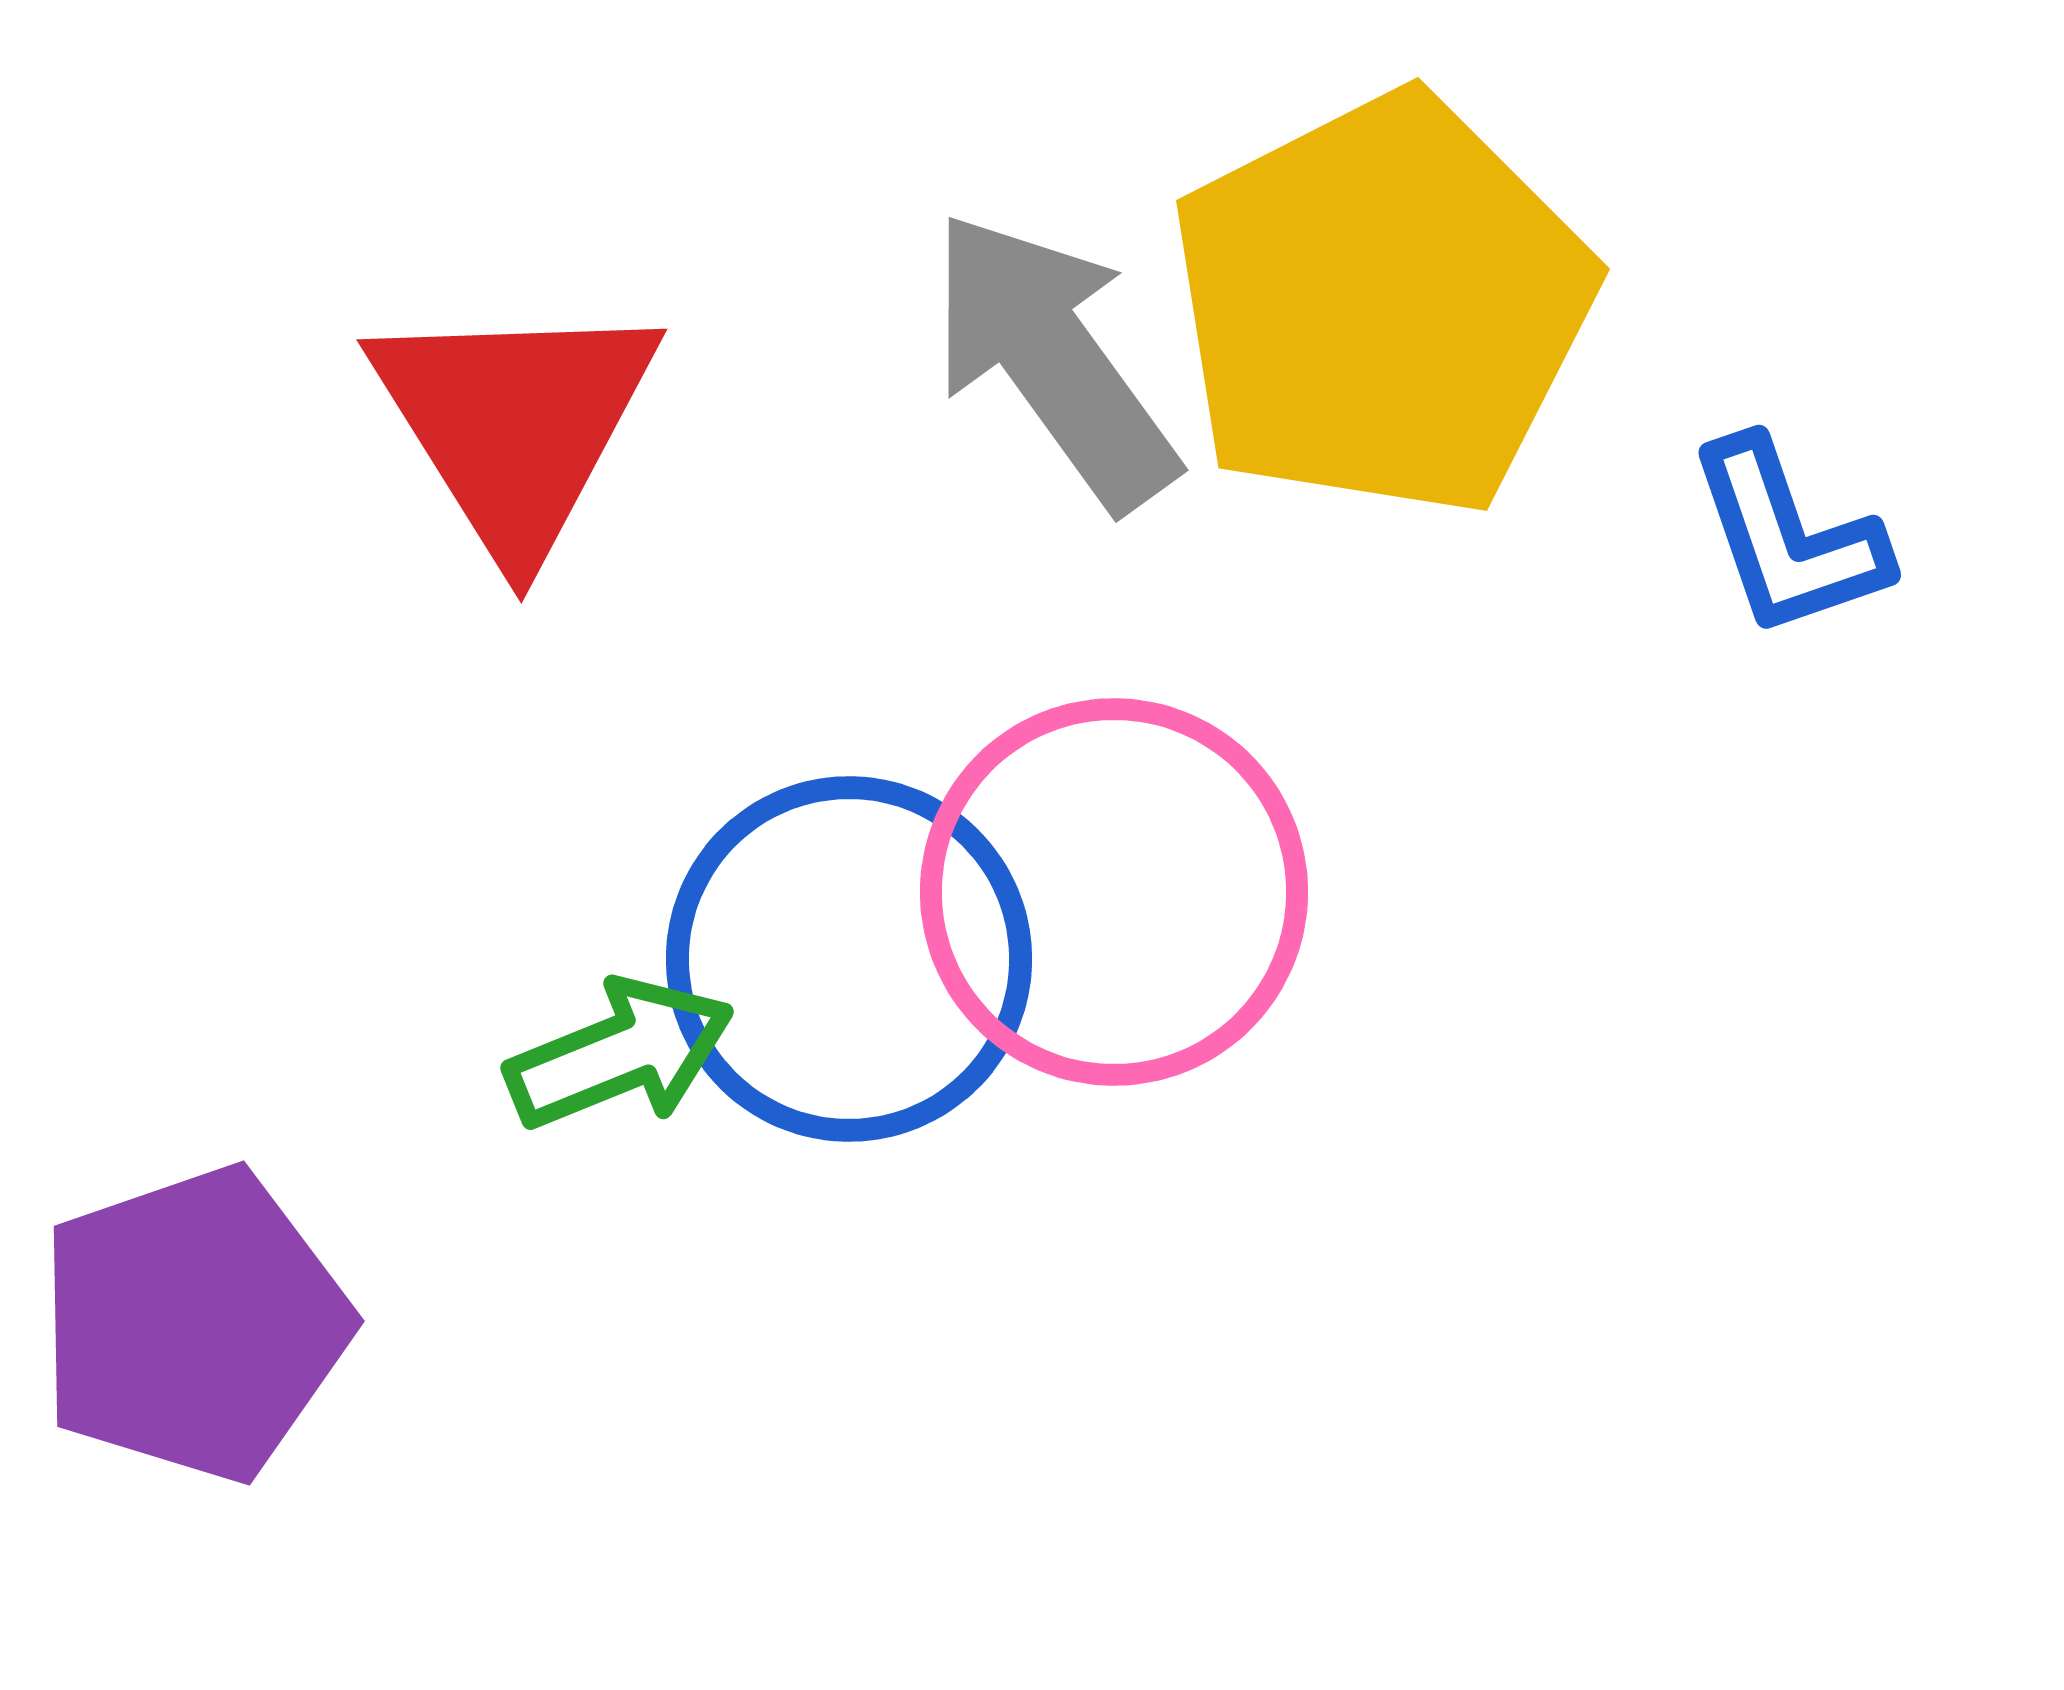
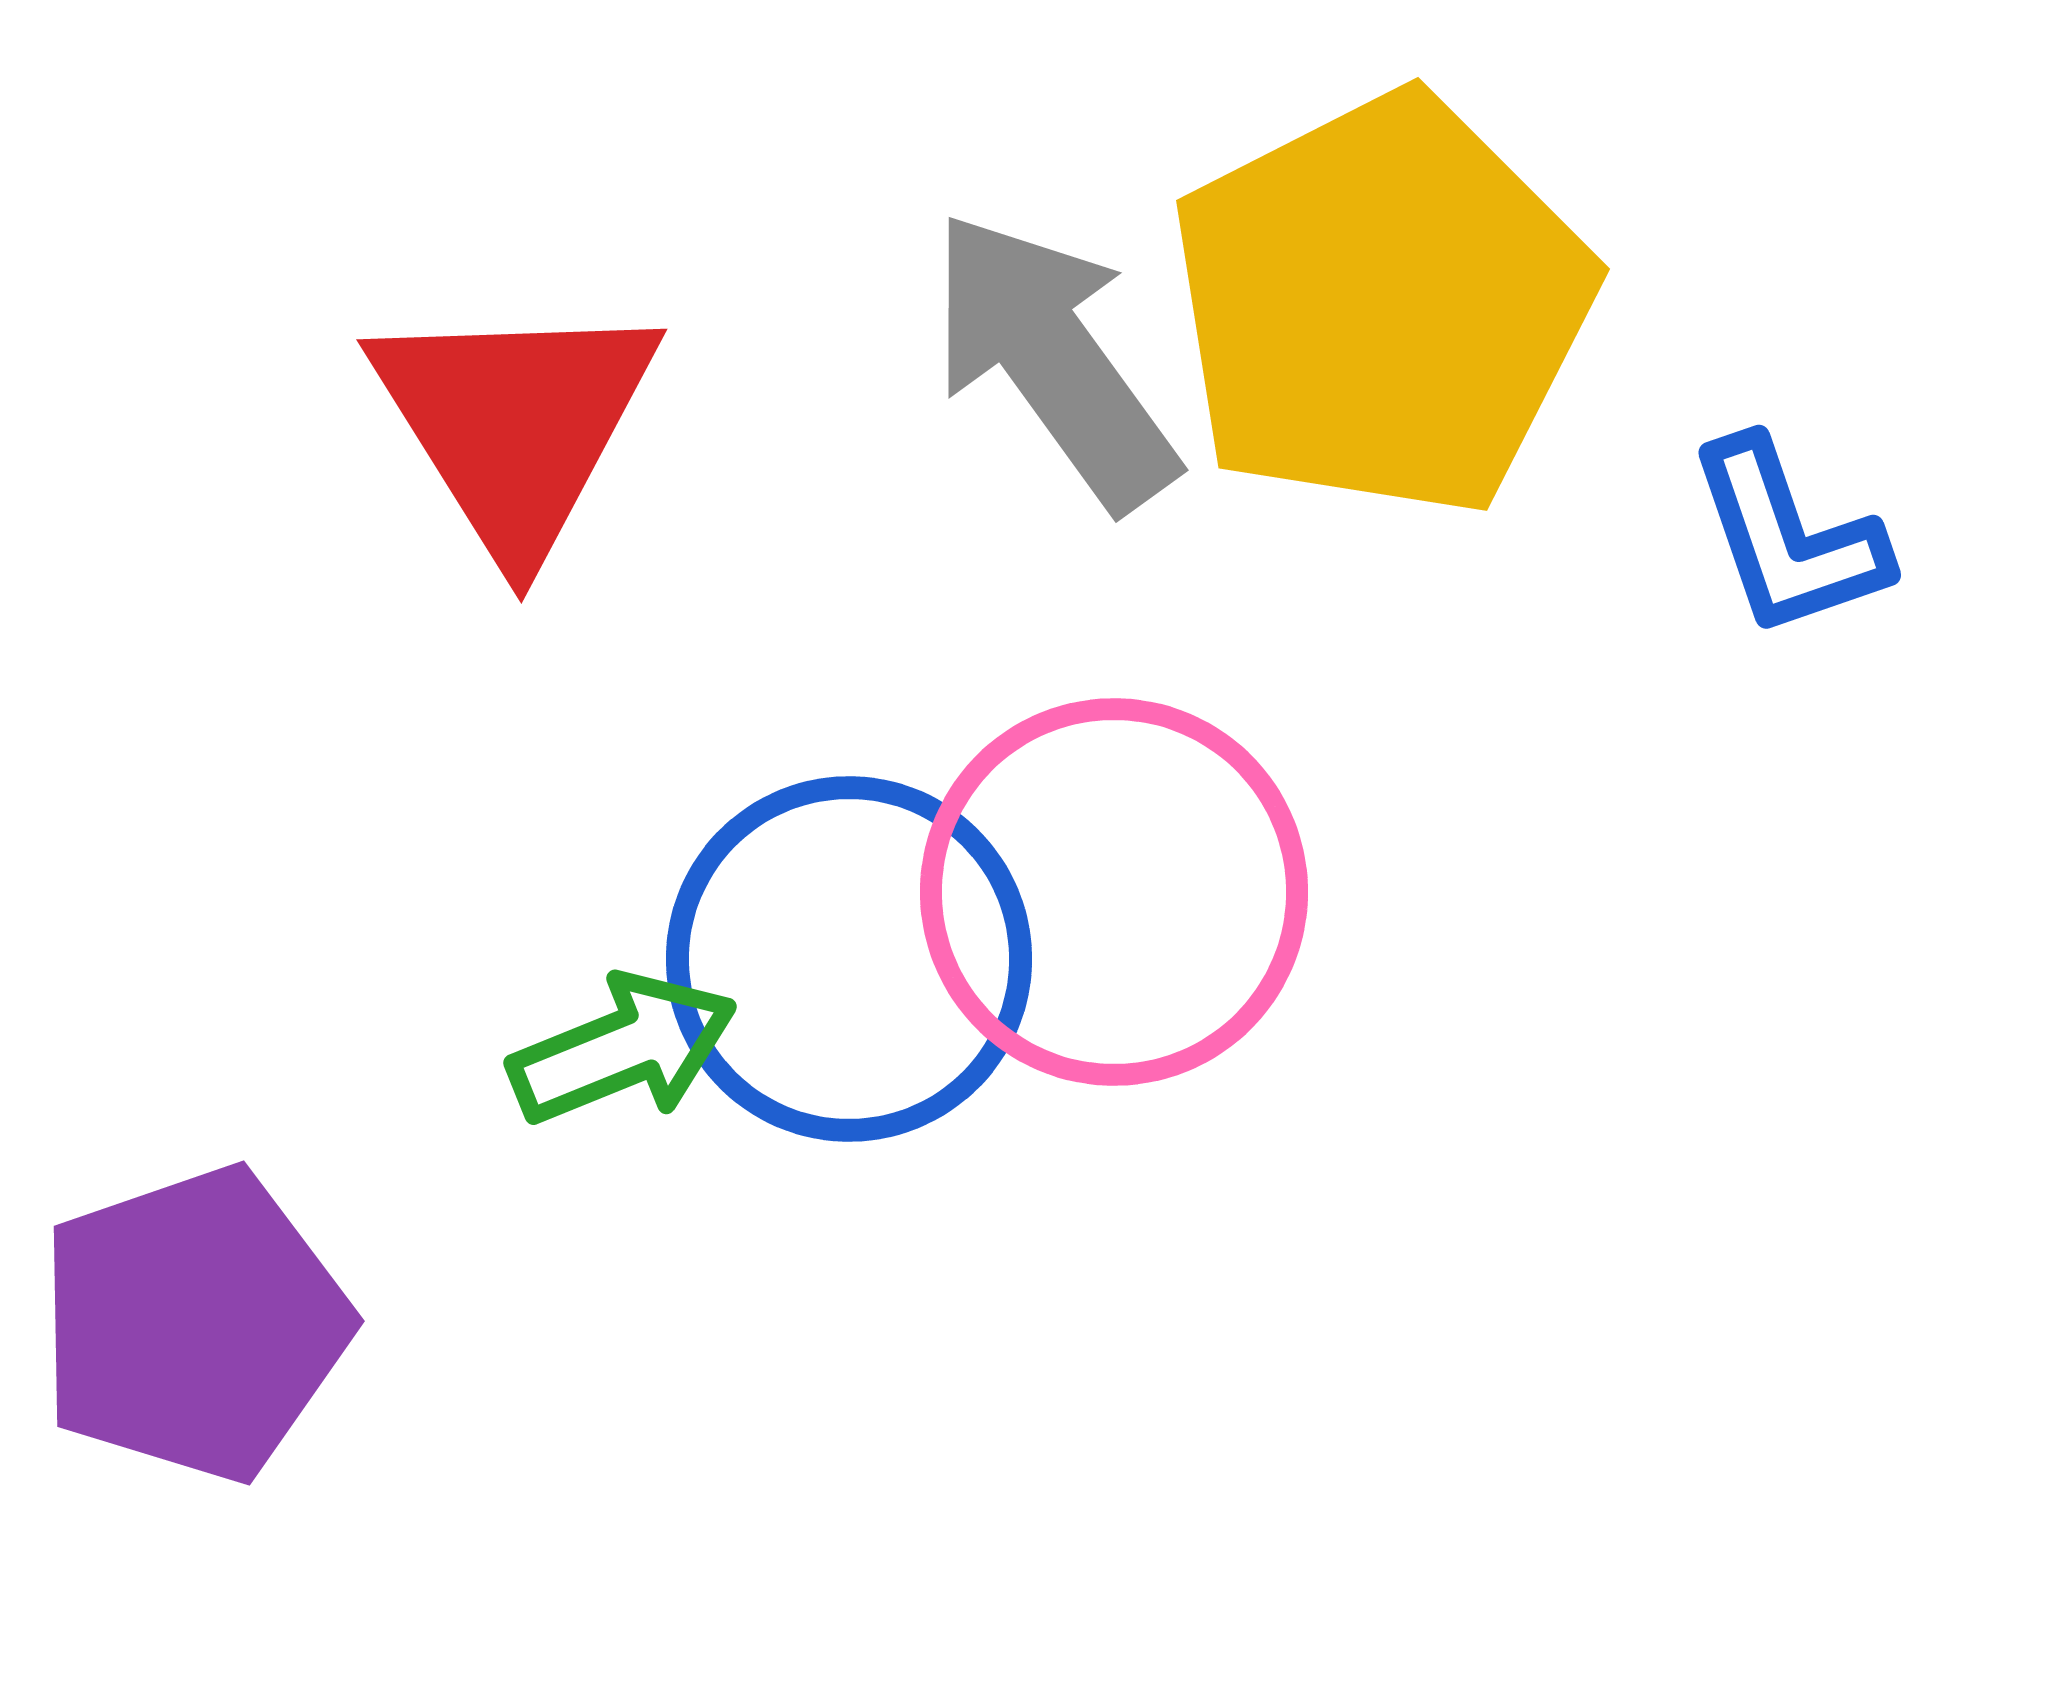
green arrow: moved 3 px right, 5 px up
